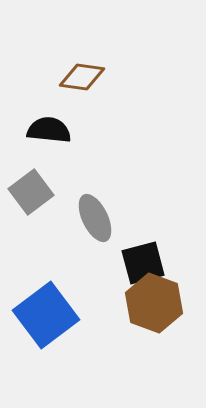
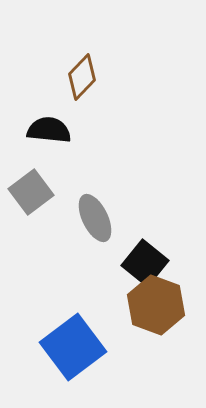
brown diamond: rotated 54 degrees counterclockwise
black square: moved 2 px right; rotated 36 degrees counterclockwise
brown hexagon: moved 2 px right, 2 px down
blue square: moved 27 px right, 32 px down
